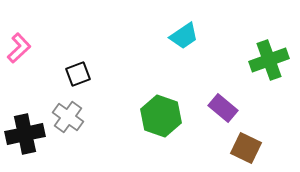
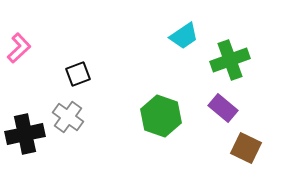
green cross: moved 39 px left
